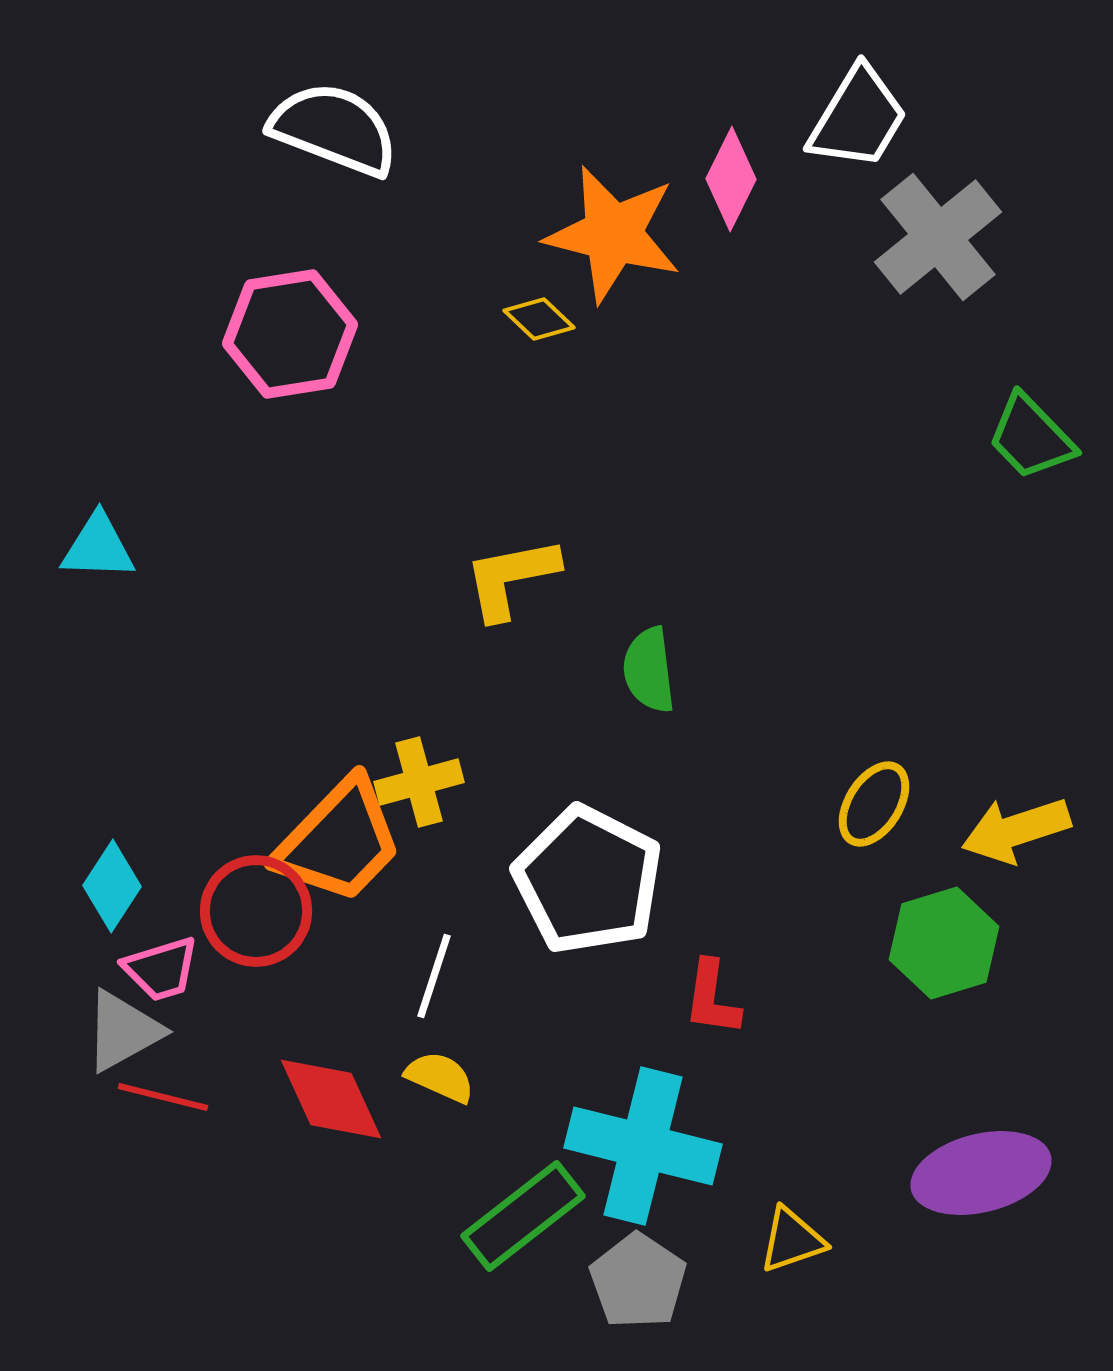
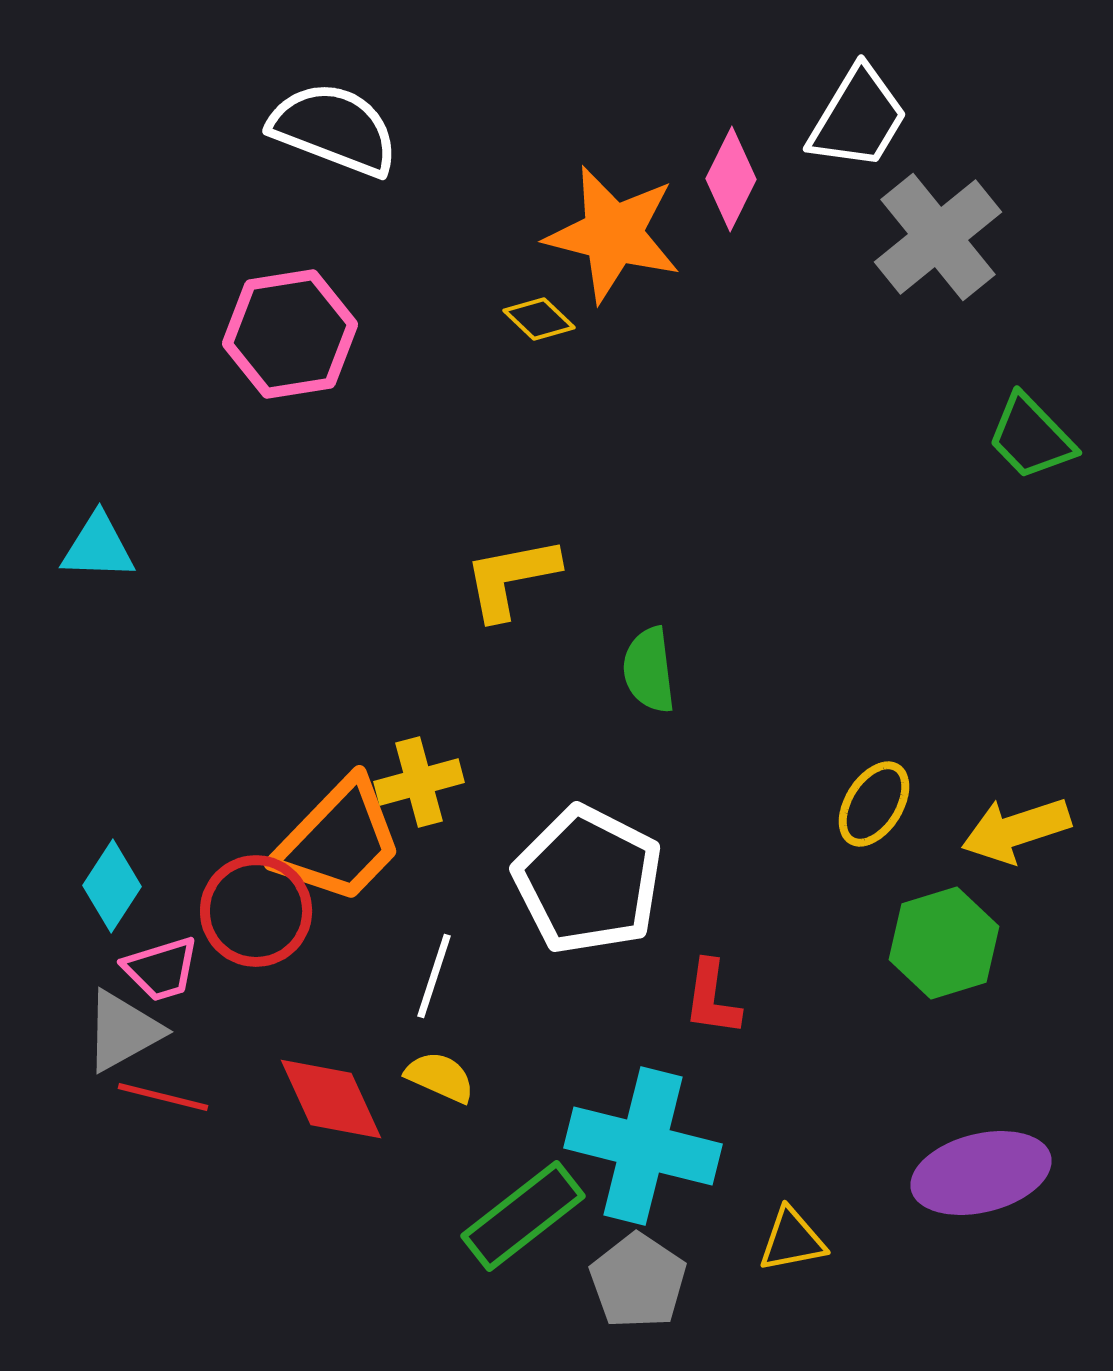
yellow triangle: rotated 8 degrees clockwise
